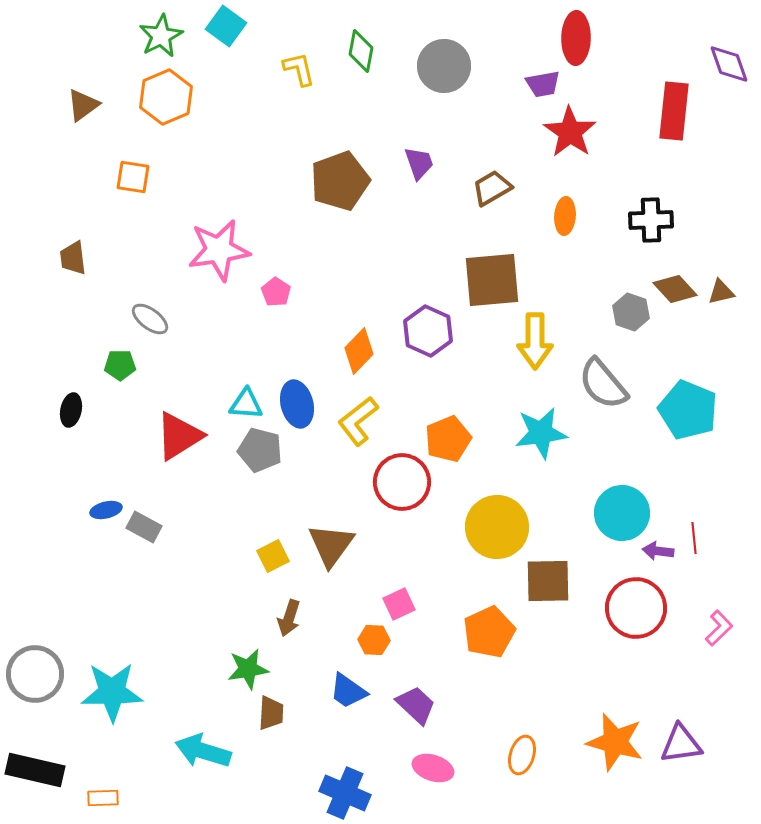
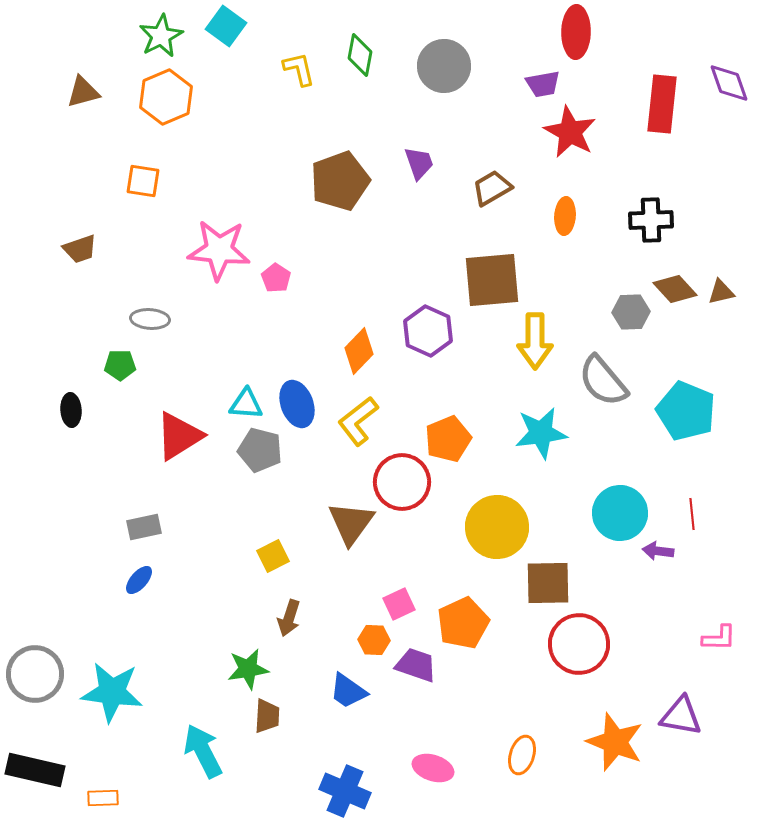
red ellipse at (576, 38): moved 6 px up
green diamond at (361, 51): moved 1 px left, 4 px down
purple diamond at (729, 64): moved 19 px down
brown triangle at (83, 105): moved 13 px up; rotated 21 degrees clockwise
red rectangle at (674, 111): moved 12 px left, 7 px up
red star at (570, 132): rotated 6 degrees counterclockwise
orange square at (133, 177): moved 10 px right, 4 px down
pink star at (219, 250): rotated 14 degrees clockwise
brown trapezoid at (73, 258): moved 7 px right, 9 px up; rotated 102 degrees counterclockwise
pink pentagon at (276, 292): moved 14 px up
gray hexagon at (631, 312): rotated 21 degrees counterclockwise
gray ellipse at (150, 319): rotated 33 degrees counterclockwise
gray semicircle at (603, 384): moved 3 px up
blue ellipse at (297, 404): rotated 6 degrees counterclockwise
black ellipse at (71, 410): rotated 16 degrees counterclockwise
cyan pentagon at (688, 410): moved 2 px left, 1 px down
blue ellipse at (106, 510): moved 33 px right, 70 px down; rotated 36 degrees counterclockwise
cyan circle at (622, 513): moved 2 px left
gray rectangle at (144, 527): rotated 40 degrees counterclockwise
red line at (694, 538): moved 2 px left, 24 px up
brown triangle at (331, 545): moved 20 px right, 22 px up
brown square at (548, 581): moved 2 px down
red circle at (636, 608): moved 57 px left, 36 px down
pink L-shape at (719, 628): moved 10 px down; rotated 45 degrees clockwise
orange pentagon at (489, 632): moved 26 px left, 9 px up
cyan star at (112, 692): rotated 8 degrees clockwise
purple trapezoid at (416, 705): moved 40 px up; rotated 24 degrees counterclockwise
brown trapezoid at (271, 713): moved 4 px left, 3 px down
orange star at (615, 742): rotated 6 degrees clockwise
purple triangle at (681, 744): moved 28 px up; rotated 18 degrees clockwise
cyan arrow at (203, 751): rotated 46 degrees clockwise
blue cross at (345, 793): moved 2 px up
